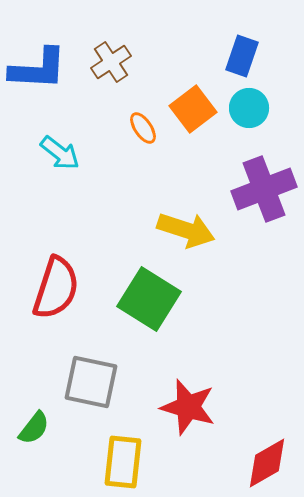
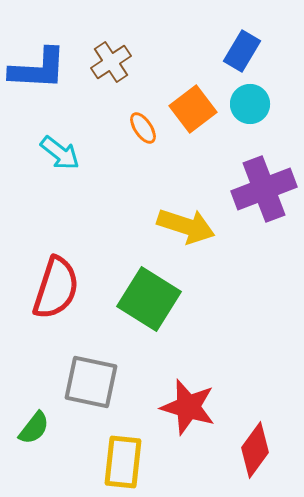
blue rectangle: moved 5 px up; rotated 12 degrees clockwise
cyan circle: moved 1 px right, 4 px up
yellow arrow: moved 4 px up
red diamond: moved 12 px left, 13 px up; rotated 24 degrees counterclockwise
